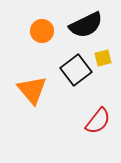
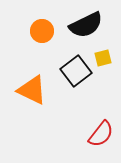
black square: moved 1 px down
orange triangle: rotated 24 degrees counterclockwise
red semicircle: moved 3 px right, 13 px down
